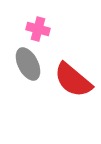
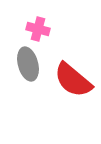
gray ellipse: rotated 12 degrees clockwise
